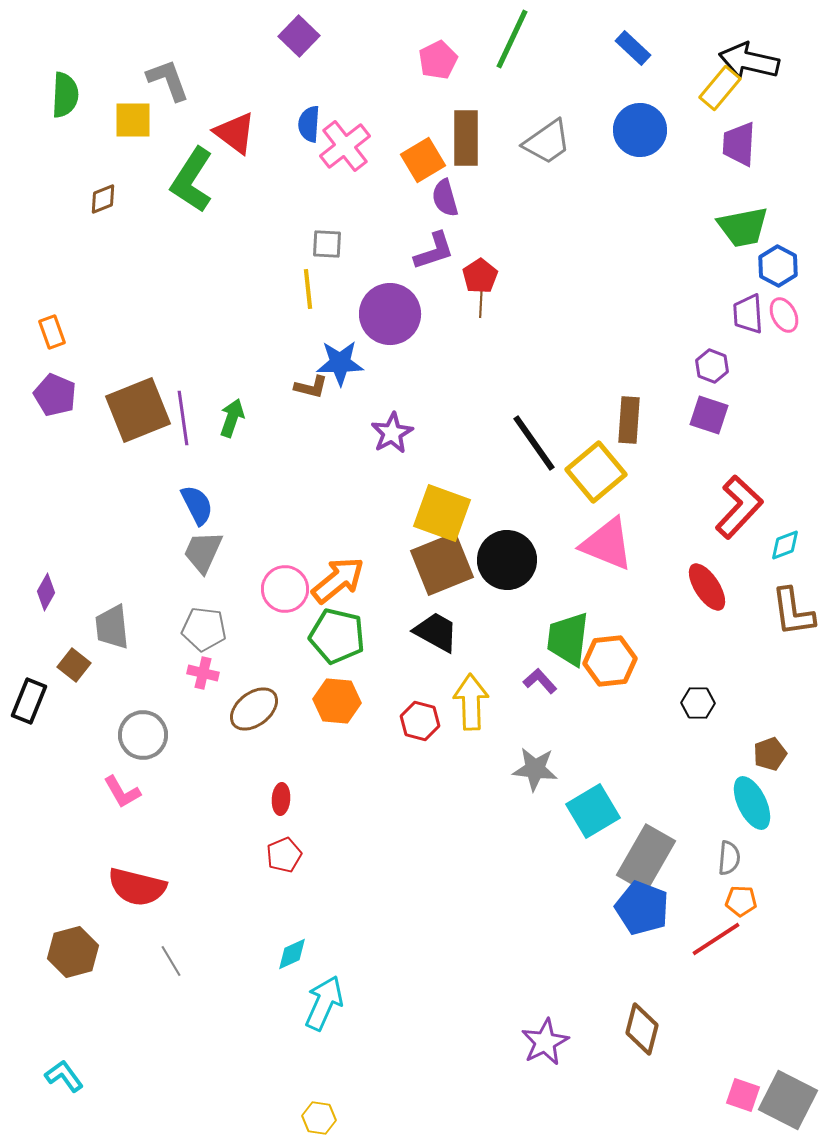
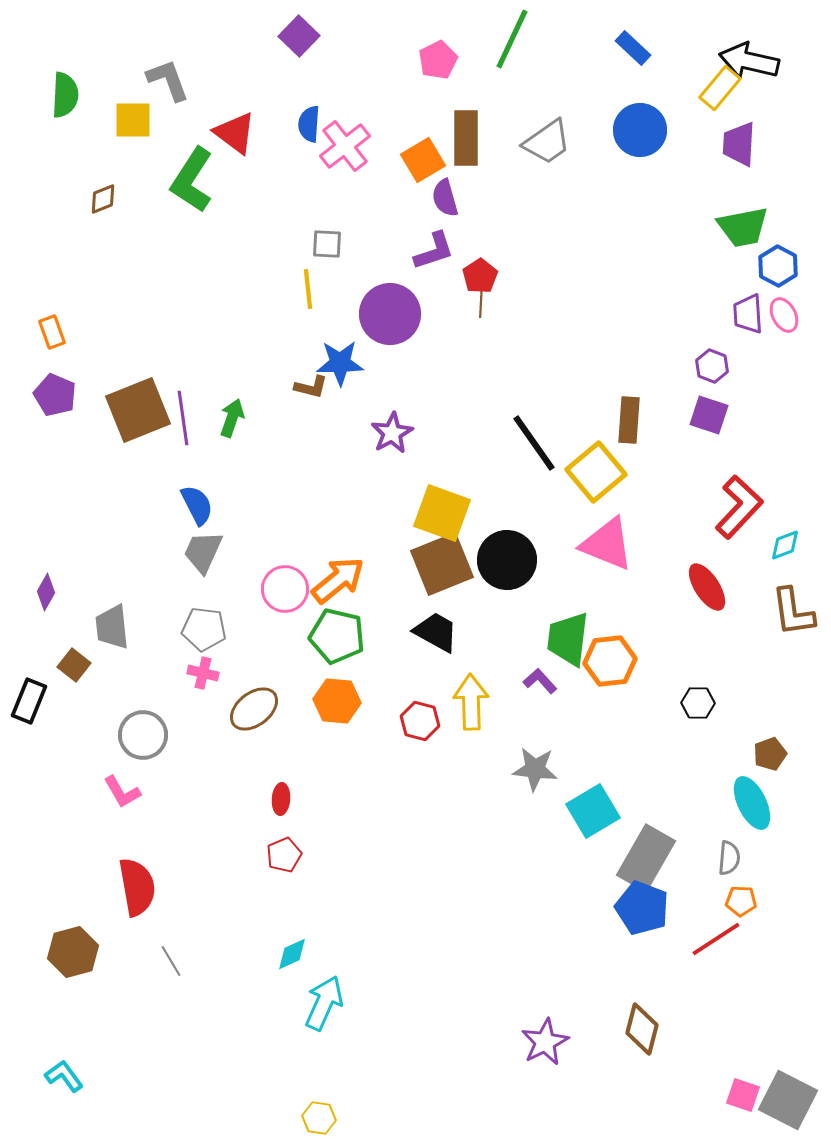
red semicircle at (137, 887): rotated 114 degrees counterclockwise
